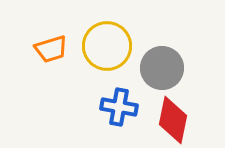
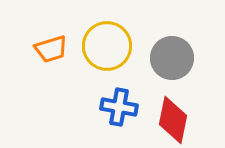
gray circle: moved 10 px right, 10 px up
